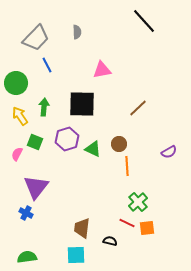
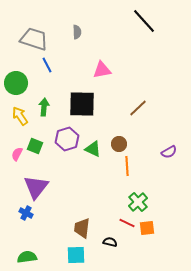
gray trapezoid: moved 2 px left, 1 px down; rotated 116 degrees counterclockwise
green square: moved 4 px down
black semicircle: moved 1 px down
